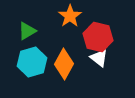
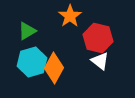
red hexagon: moved 1 px down
white triangle: moved 1 px right, 3 px down
orange diamond: moved 10 px left, 4 px down
